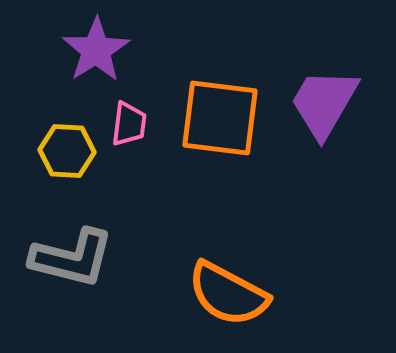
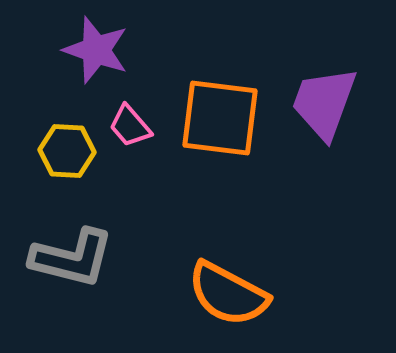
purple star: rotated 20 degrees counterclockwise
purple trapezoid: rotated 10 degrees counterclockwise
pink trapezoid: moved 1 px right, 2 px down; rotated 132 degrees clockwise
